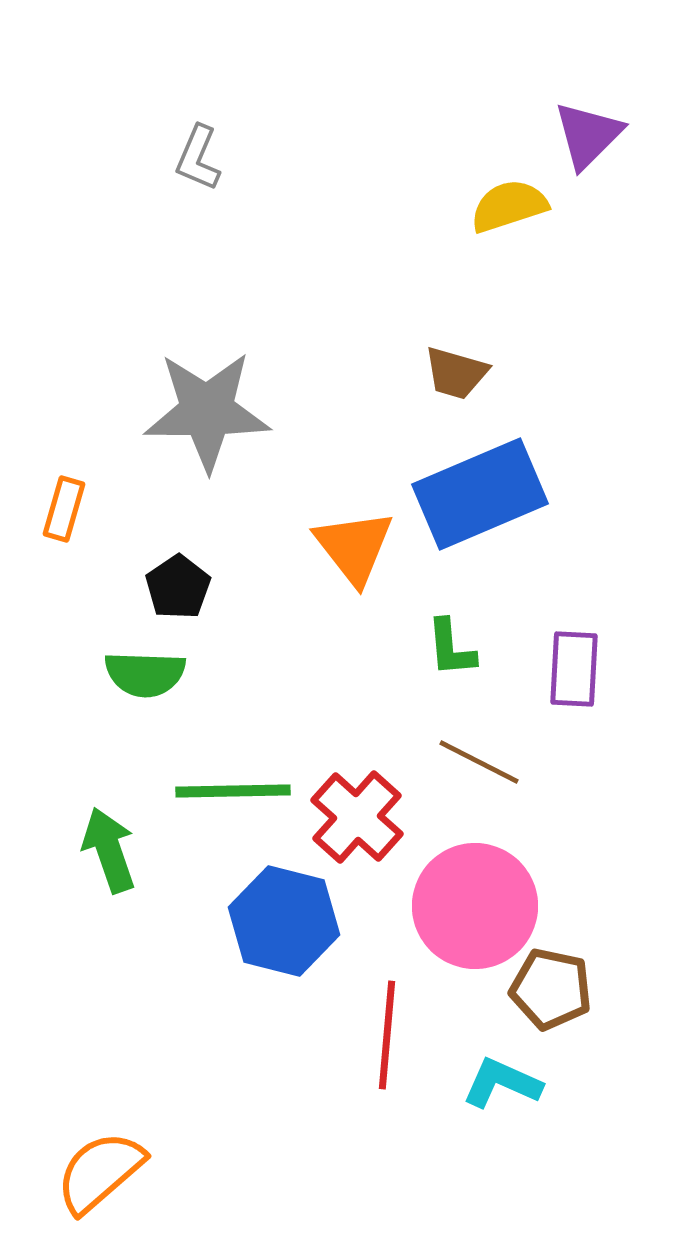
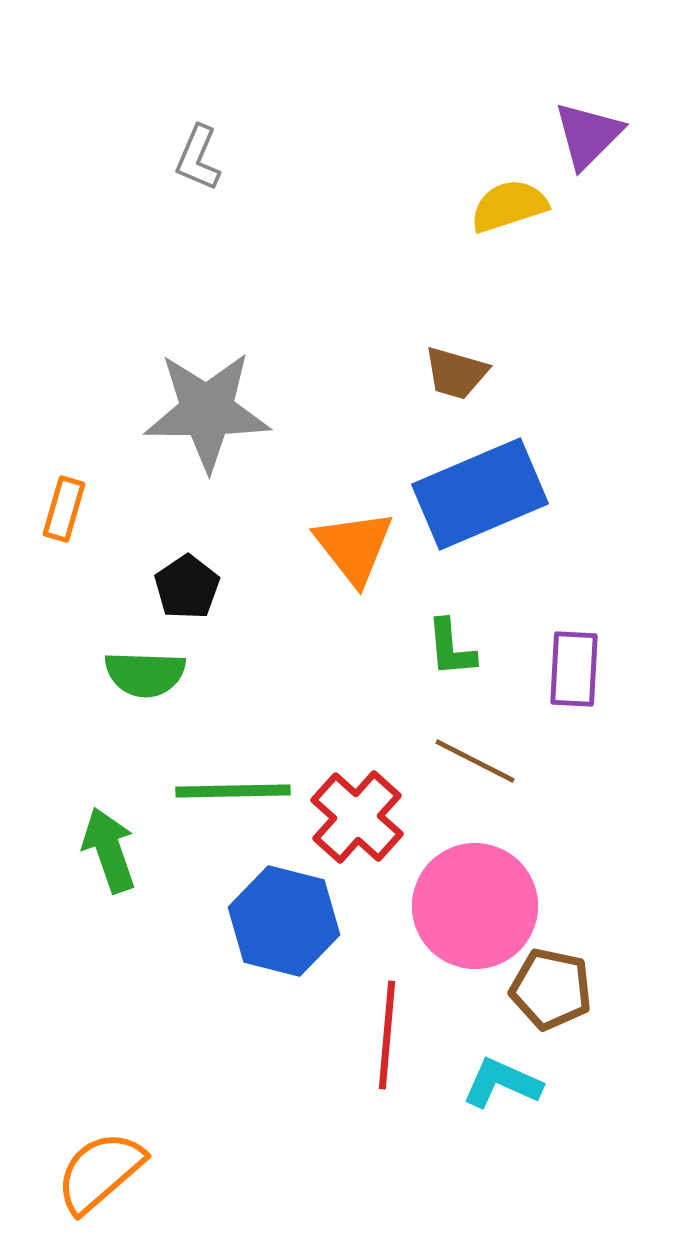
black pentagon: moved 9 px right
brown line: moved 4 px left, 1 px up
